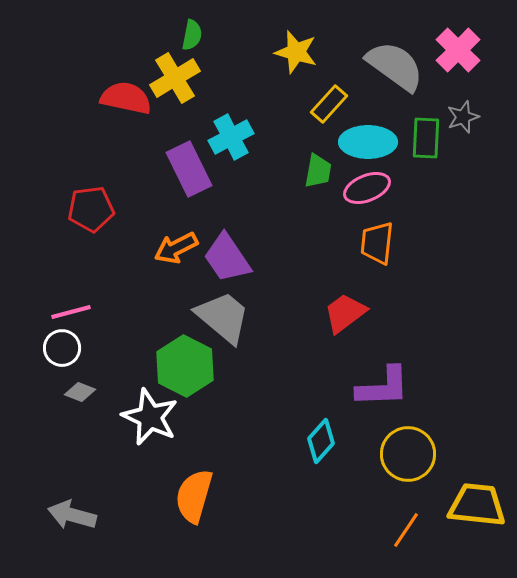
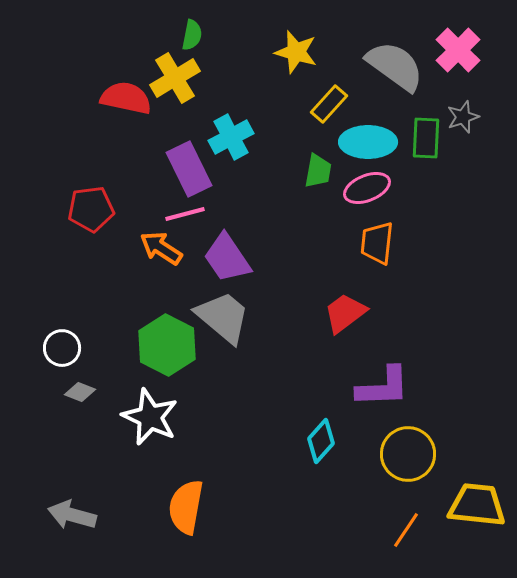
orange arrow: moved 15 px left; rotated 60 degrees clockwise
pink line: moved 114 px right, 98 px up
green hexagon: moved 18 px left, 21 px up
orange semicircle: moved 8 px left, 11 px down; rotated 6 degrees counterclockwise
